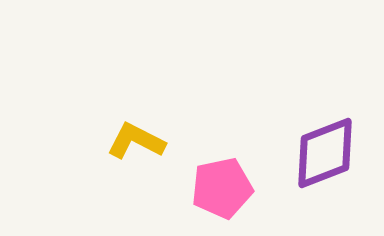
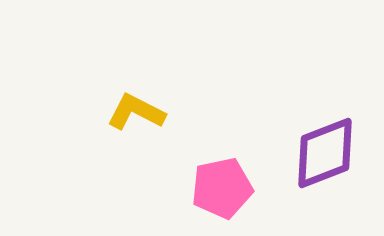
yellow L-shape: moved 29 px up
